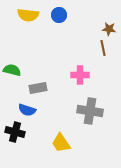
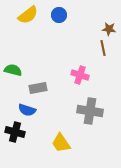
yellow semicircle: rotated 45 degrees counterclockwise
green semicircle: moved 1 px right
pink cross: rotated 18 degrees clockwise
